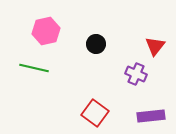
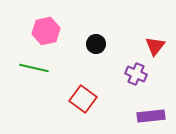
red square: moved 12 px left, 14 px up
